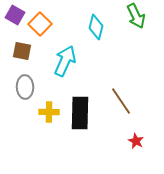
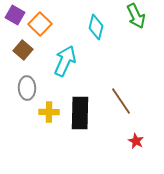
brown square: moved 1 px right, 1 px up; rotated 30 degrees clockwise
gray ellipse: moved 2 px right, 1 px down
